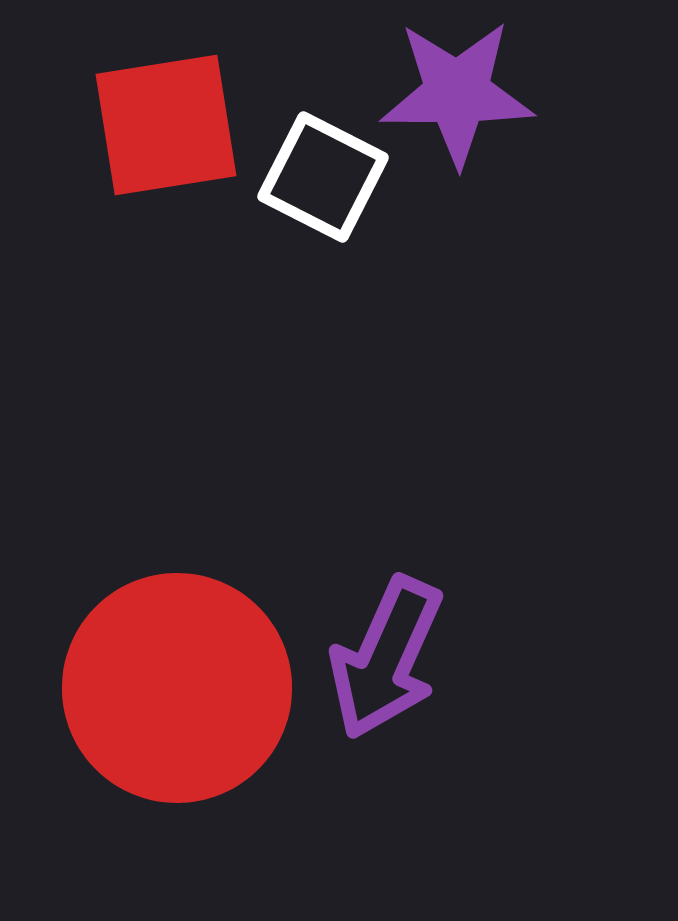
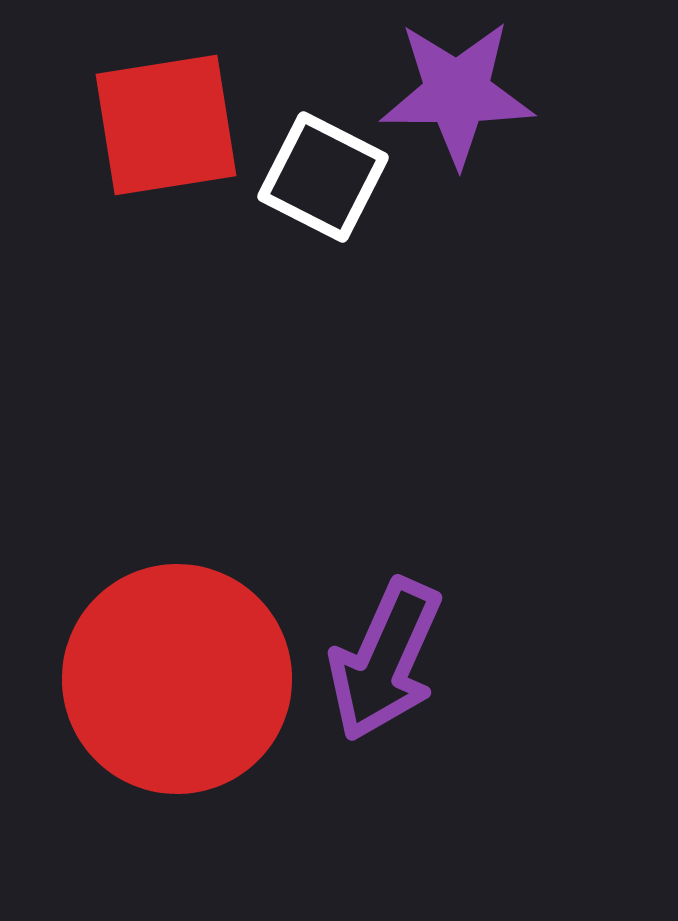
purple arrow: moved 1 px left, 2 px down
red circle: moved 9 px up
